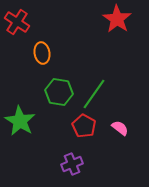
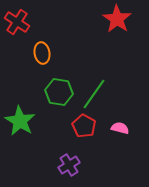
pink semicircle: rotated 24 degrees counterclockwise
purple cross: moved 3 px left, 1 px down; rotated 10 degrees counterclockwise
